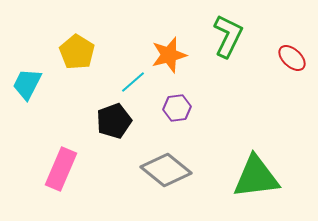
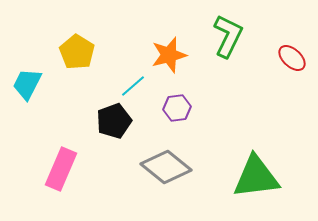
cyan line: moved 4 px down
gray diamond: moved 3 px up
